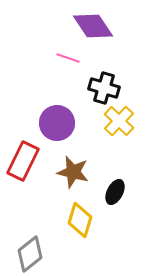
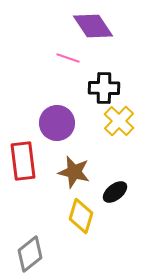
black cross: rotated 16 degrees counterclockwise
red rectangle: rotated 33 degrees counterclockwise
brown star: moved 1 px right
black ellipse: rotated 25 degrees clockwise
yellow diamond: moved 1 px right, 4 px up
